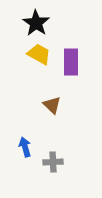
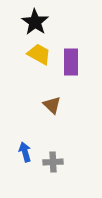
black star: moved 1 px left, 1 px up
blue arrow: moved 5 px down
